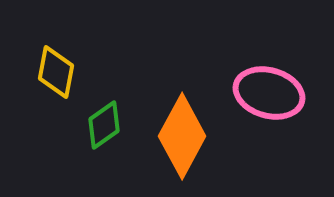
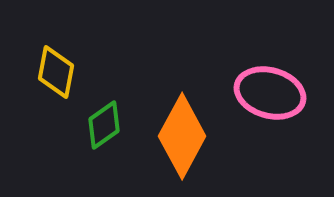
pink ellipse: moved 1 px right
